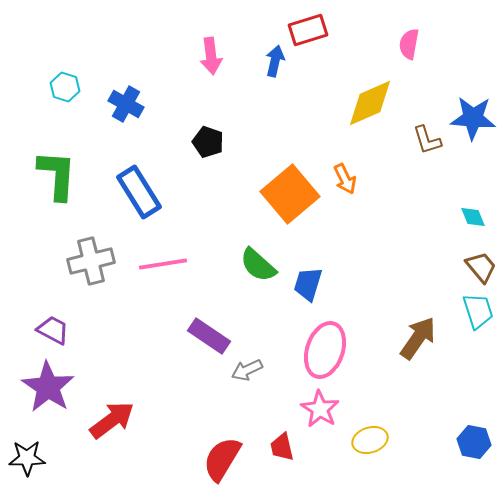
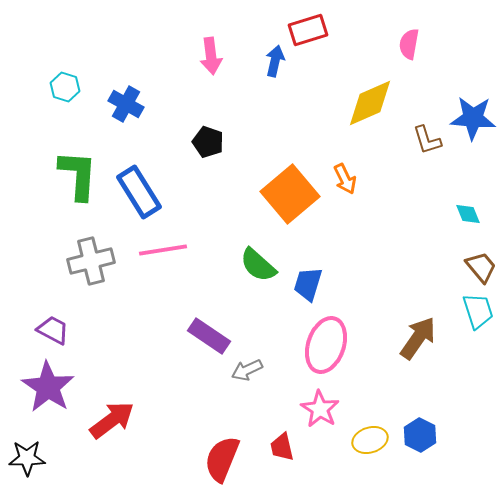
green L-shape: moved 21 px right
cyan diamond: moved 5 px left, 3 px up
pink line: moved 14 px up
pink ellipse: moved 1 px right, 5 px up
blue hexagon: moved 54 px left, 7 px up; rotated 16 degrees clockwise
red semicircle: rotated 9 degrees counterclockwise
